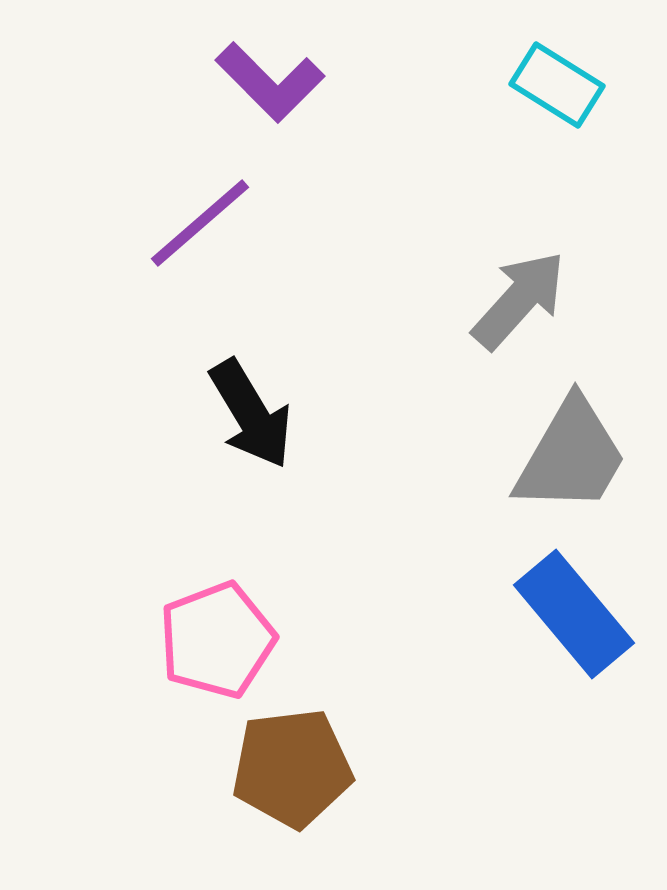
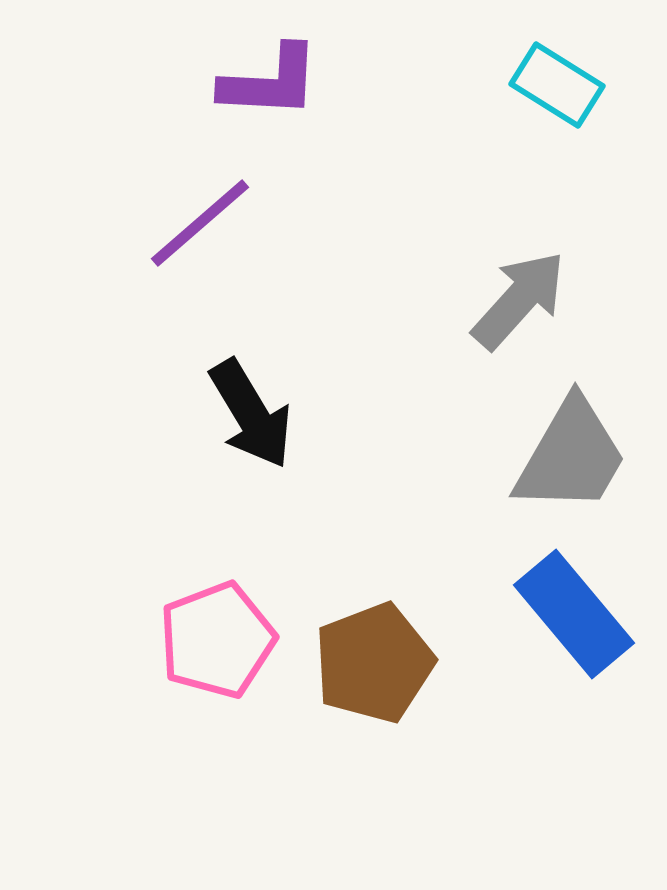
purple L-shape: rotated 42 degrees counterclockwise
brown pentagon: moved 82 px right, 105 px up; rotated 14 degrees counterclockwise
